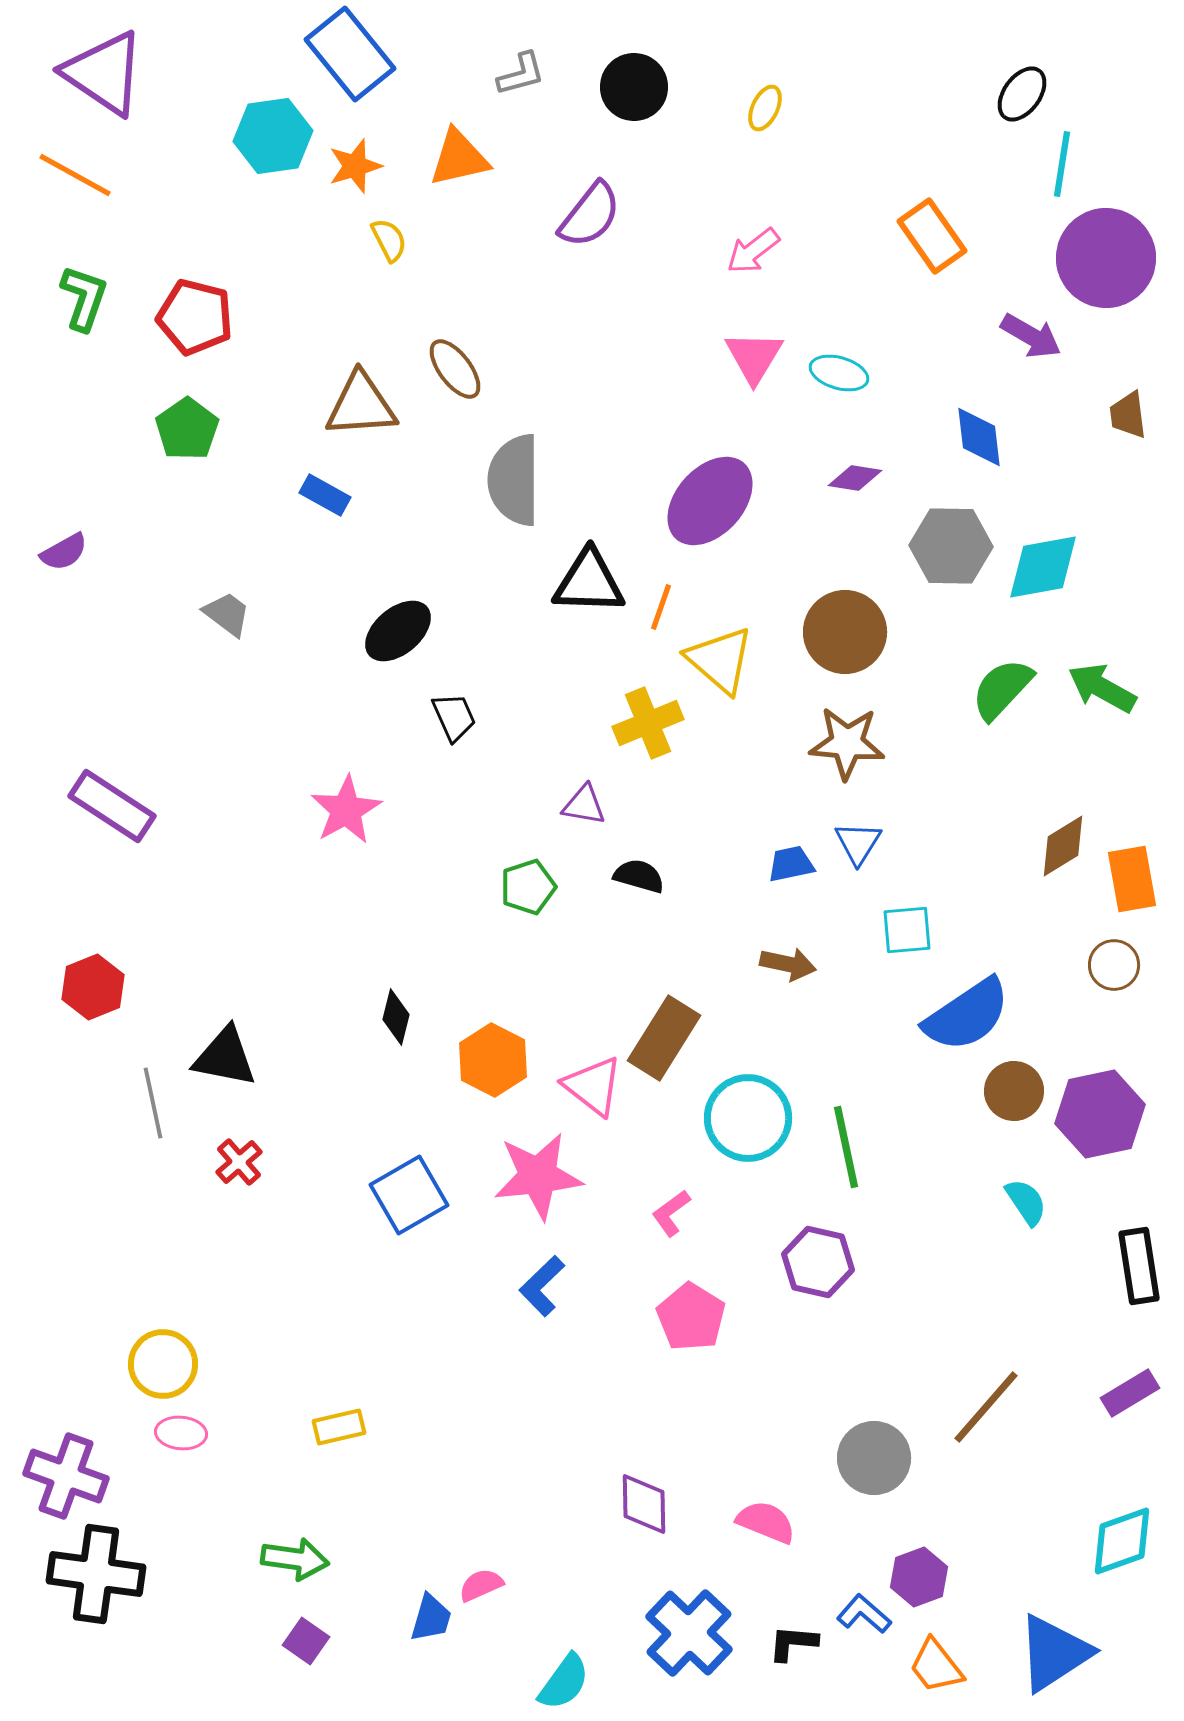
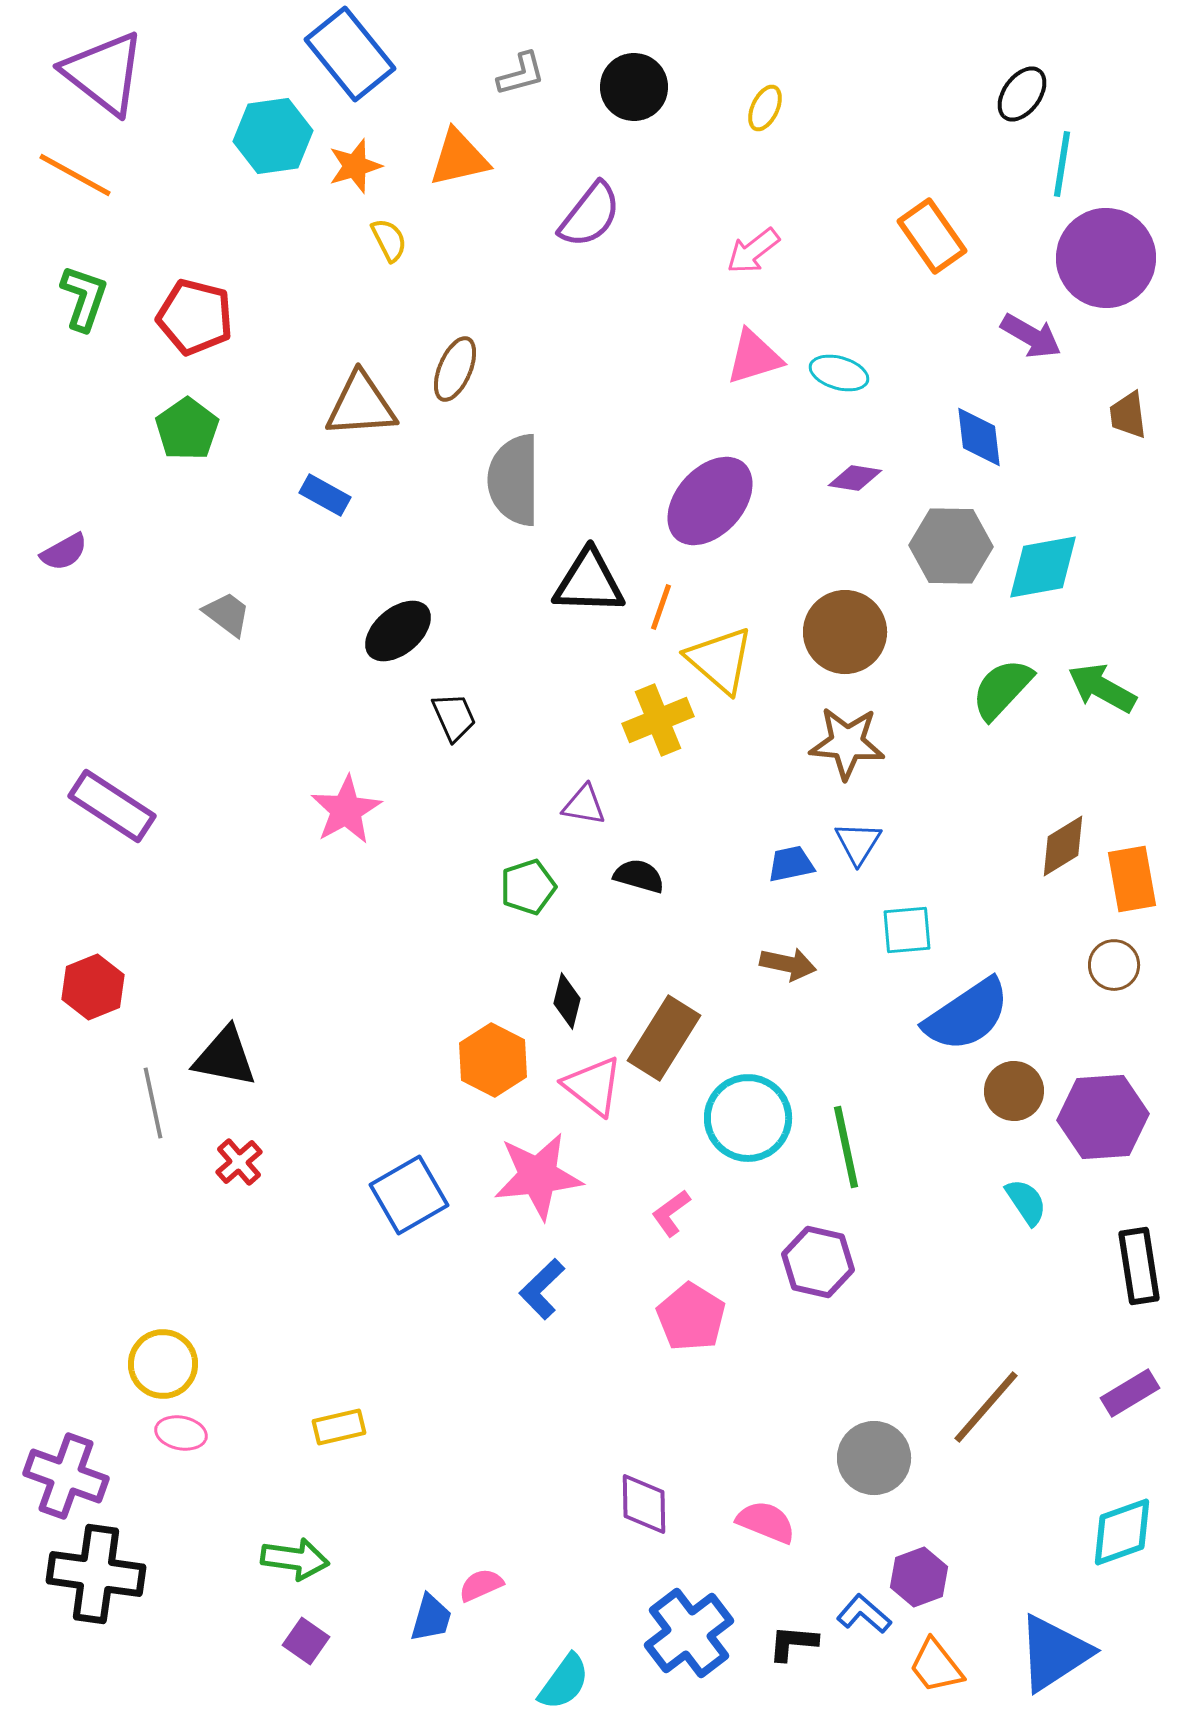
purple triangle at (104, 73): rotated 4 degrees clockwise
pink triangle at (754, 357): rotated 42 degrees clockwise
brown ellipse at (455, 369): rotated 60 degrees clockwise
yellow cross at (648, 723): moved 10 px right, 3 px up
black diamond at (396, 1017): moved 171 px right, 16 px up
purple hexagon at (1100, 1114): moved 3 px right, 3 px down; rotated 8 degrees clockwise
blue L-shape at (542, 1286): moved 3 px down
pink ellipse at (181, 1433): rotated 6 degrees clockwise
cyan diamond at (1122, 1541): moved 9 px up
blue cross at (689, 1633): rotated 10 degrees clockwise
